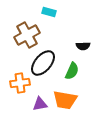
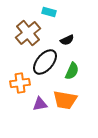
brown cross: moved 1 px right, 2 px up; rotated 10 degrees counterclockwise
black semicircle: moved 16 px left, 6 px up; rotated 24 degrees counterclockwise
black ellipse: moved 2 px right, 1 px up
